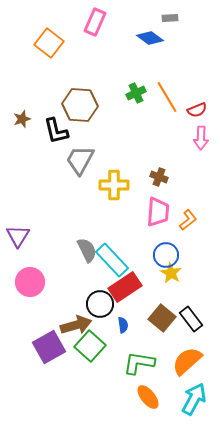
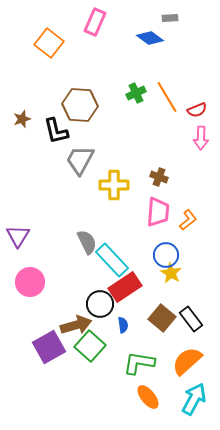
gray semicircle: moved 8 px up
